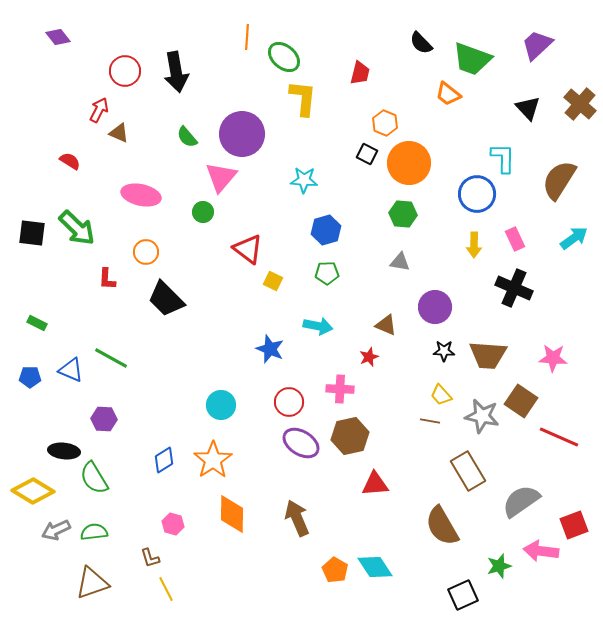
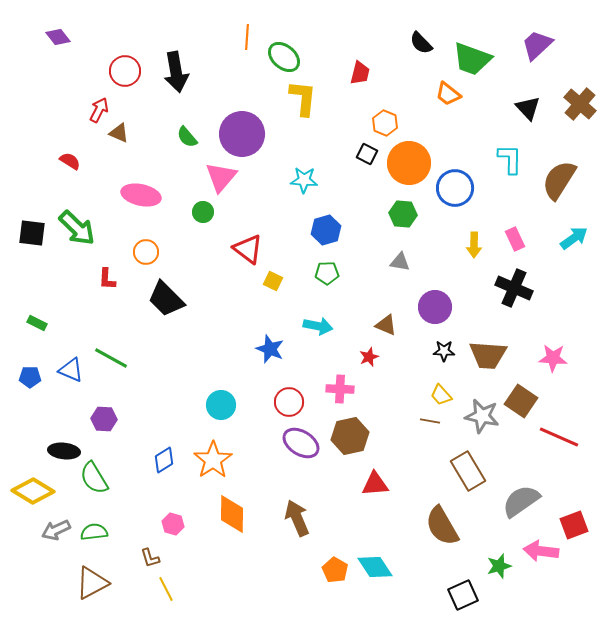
cyan L-shape at (503, 158): moved 7 px right, 1 px down
blue circle at (477, 194): moved 22 px left, 6 px up
brown triangle at (92, 583): rotated 9 degrees counterclockwise
